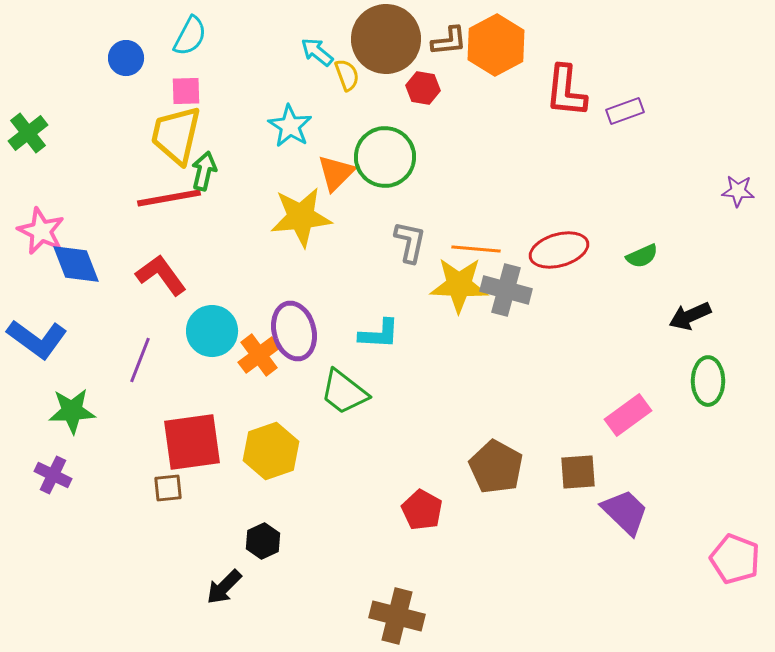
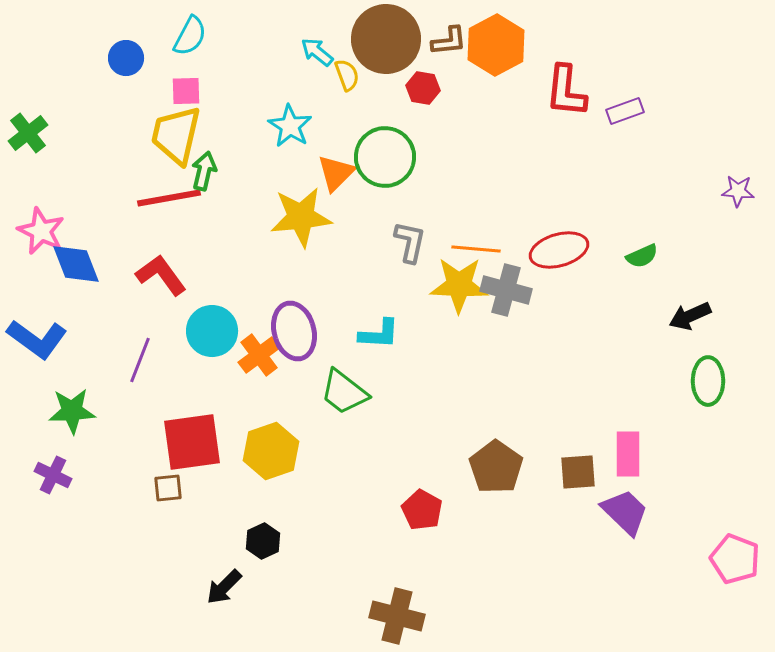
pink rectangle at (628, 415): moved 39 px down; rotated 54 degrees counterclockwise
brown pentagon at (496, 467): rotated 6 degrees clockwise
